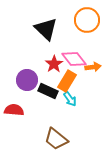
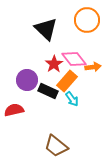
orange rectangle: rotated 10 degrees clockwise
cyan arrow: moved 2 px right
red semicircle: rotated 18 degrees counterclockwise
brown trapezoid: moved 7 px down
